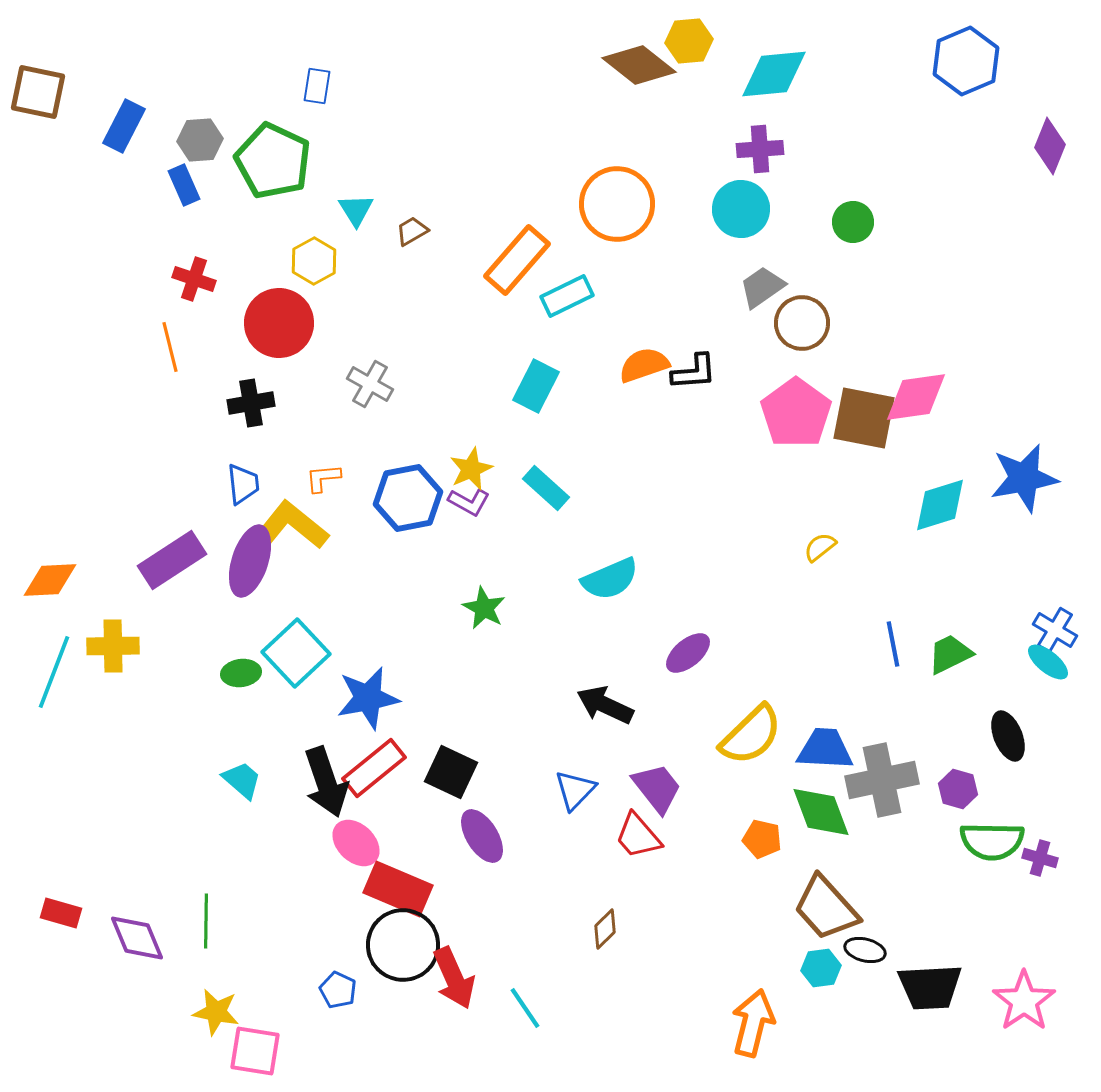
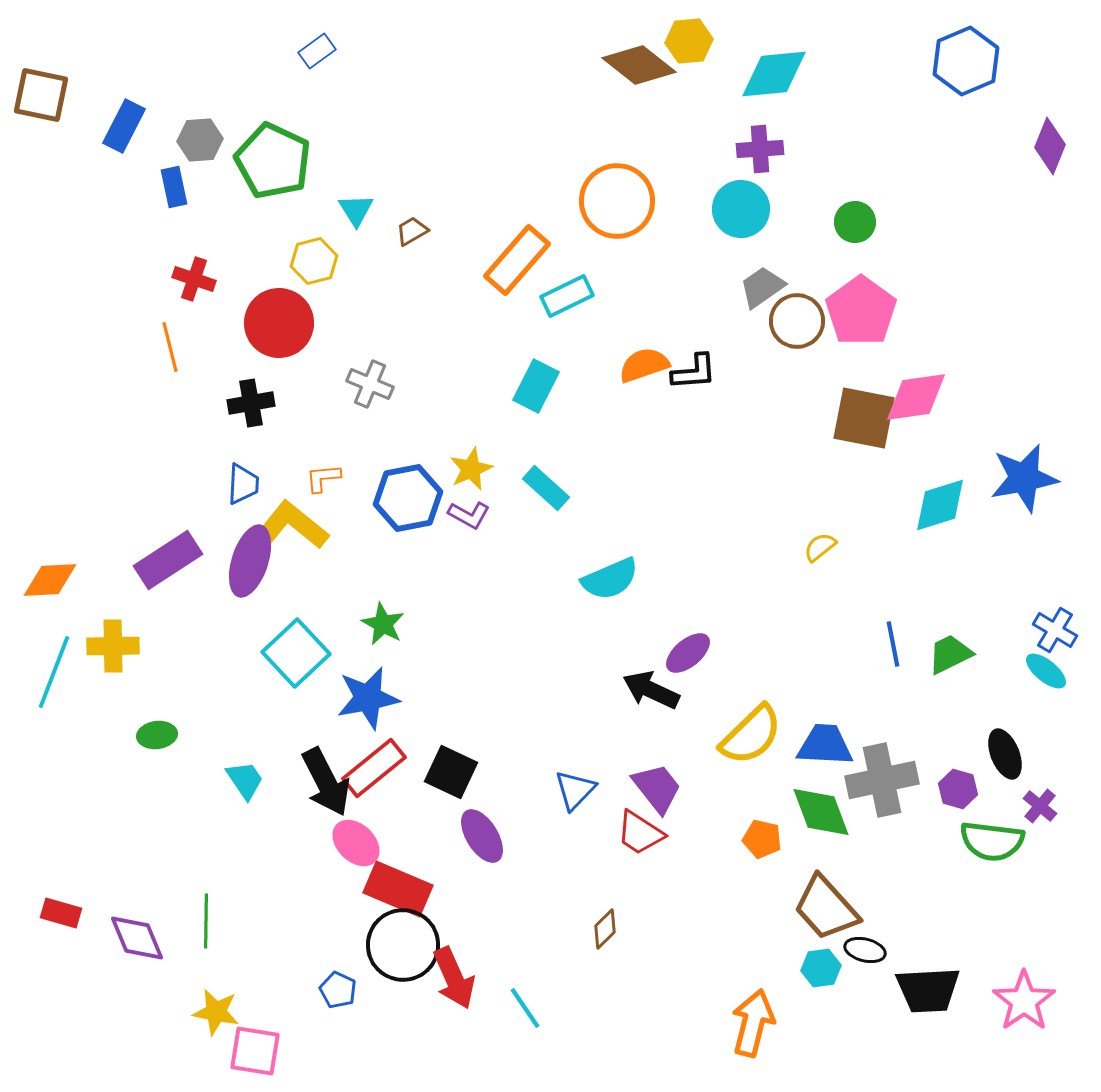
blue rectangle at (317, 86): moved 35 px up; rotated 45 degrees clockwise
brown square at (38, 92): moved 3 px right, 3 px down
blue rectangle at (184, 185): moved 10 px left, 2 px down; rotated 12 degrees clockwise
orange circle at (617, 204): moved 3 px up
green circle at (853, 222): moved 2 px right
yellow hexagon at (314, 261): rotated 15 degrees clockwise
brown circle at (802, 323): moved 5 px left, 2 px up
gray cross at (370, 384): rotated 6 degrees counterclockwise
pink pentagon at (796, 413): moved 65 px right, 102 px up
blue trapezoid at (243, 484): rotated 9 degrees clockwise
purple L-shape at (469, 502): moved 13 px down
purple rectangle at (172, 560): moved 4 px left
green star at (484, 608): moved 101 px left, 16 px down
cyan ellipse at (1048, 662): moved 2 px left, 9 px down
green ellipse at (241, 673): moved 84 px left, 62 px down
black arrow at (605, 705): moved 46 px right, 15 px up
black ellipse at (1008, 736): moved 3 px left, 18 px down
blue trapezoid at (825, 749): moved 4 px up
cyan trapezoid at (242, 780): moved 3 px right; rotated 15 degrees clockwise
black arrow at (326, 782): rotated 8 degrees counterclockwise
red trapezoid at (638, 836): moved 2 px right, 3 px up; rotated 16 degrees counterclockwise
green semicircle at (992, 841): rotated 6 degrees clockwise
purple cross at (1040, 858): moved 52 px up; rotated 24 degrees clockwise
black trapezoid at (930, 987): moved 2 px left, 3 px down
